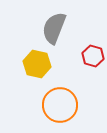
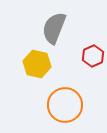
red hexagon: rotated 20 degrees clockwise
orange circle: moved 5 px right
